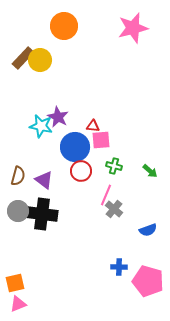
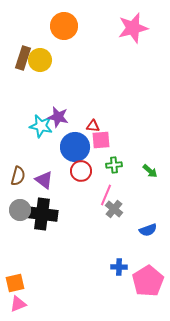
brown rectangle: rotated 25 degrees counterclockwise
purple star: rotated 15 degrees counterclockwise
green cross: moved 1 px up; rotated 21 degrees counterclockwise
gray circle: moved 2 px right, 1 px up
pink pentagon: rotated 24 degrees clockwise
